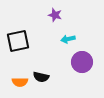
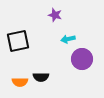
purple circle: moved 3 px up
black semicircle: rotated 14 degrees counterclockwise
